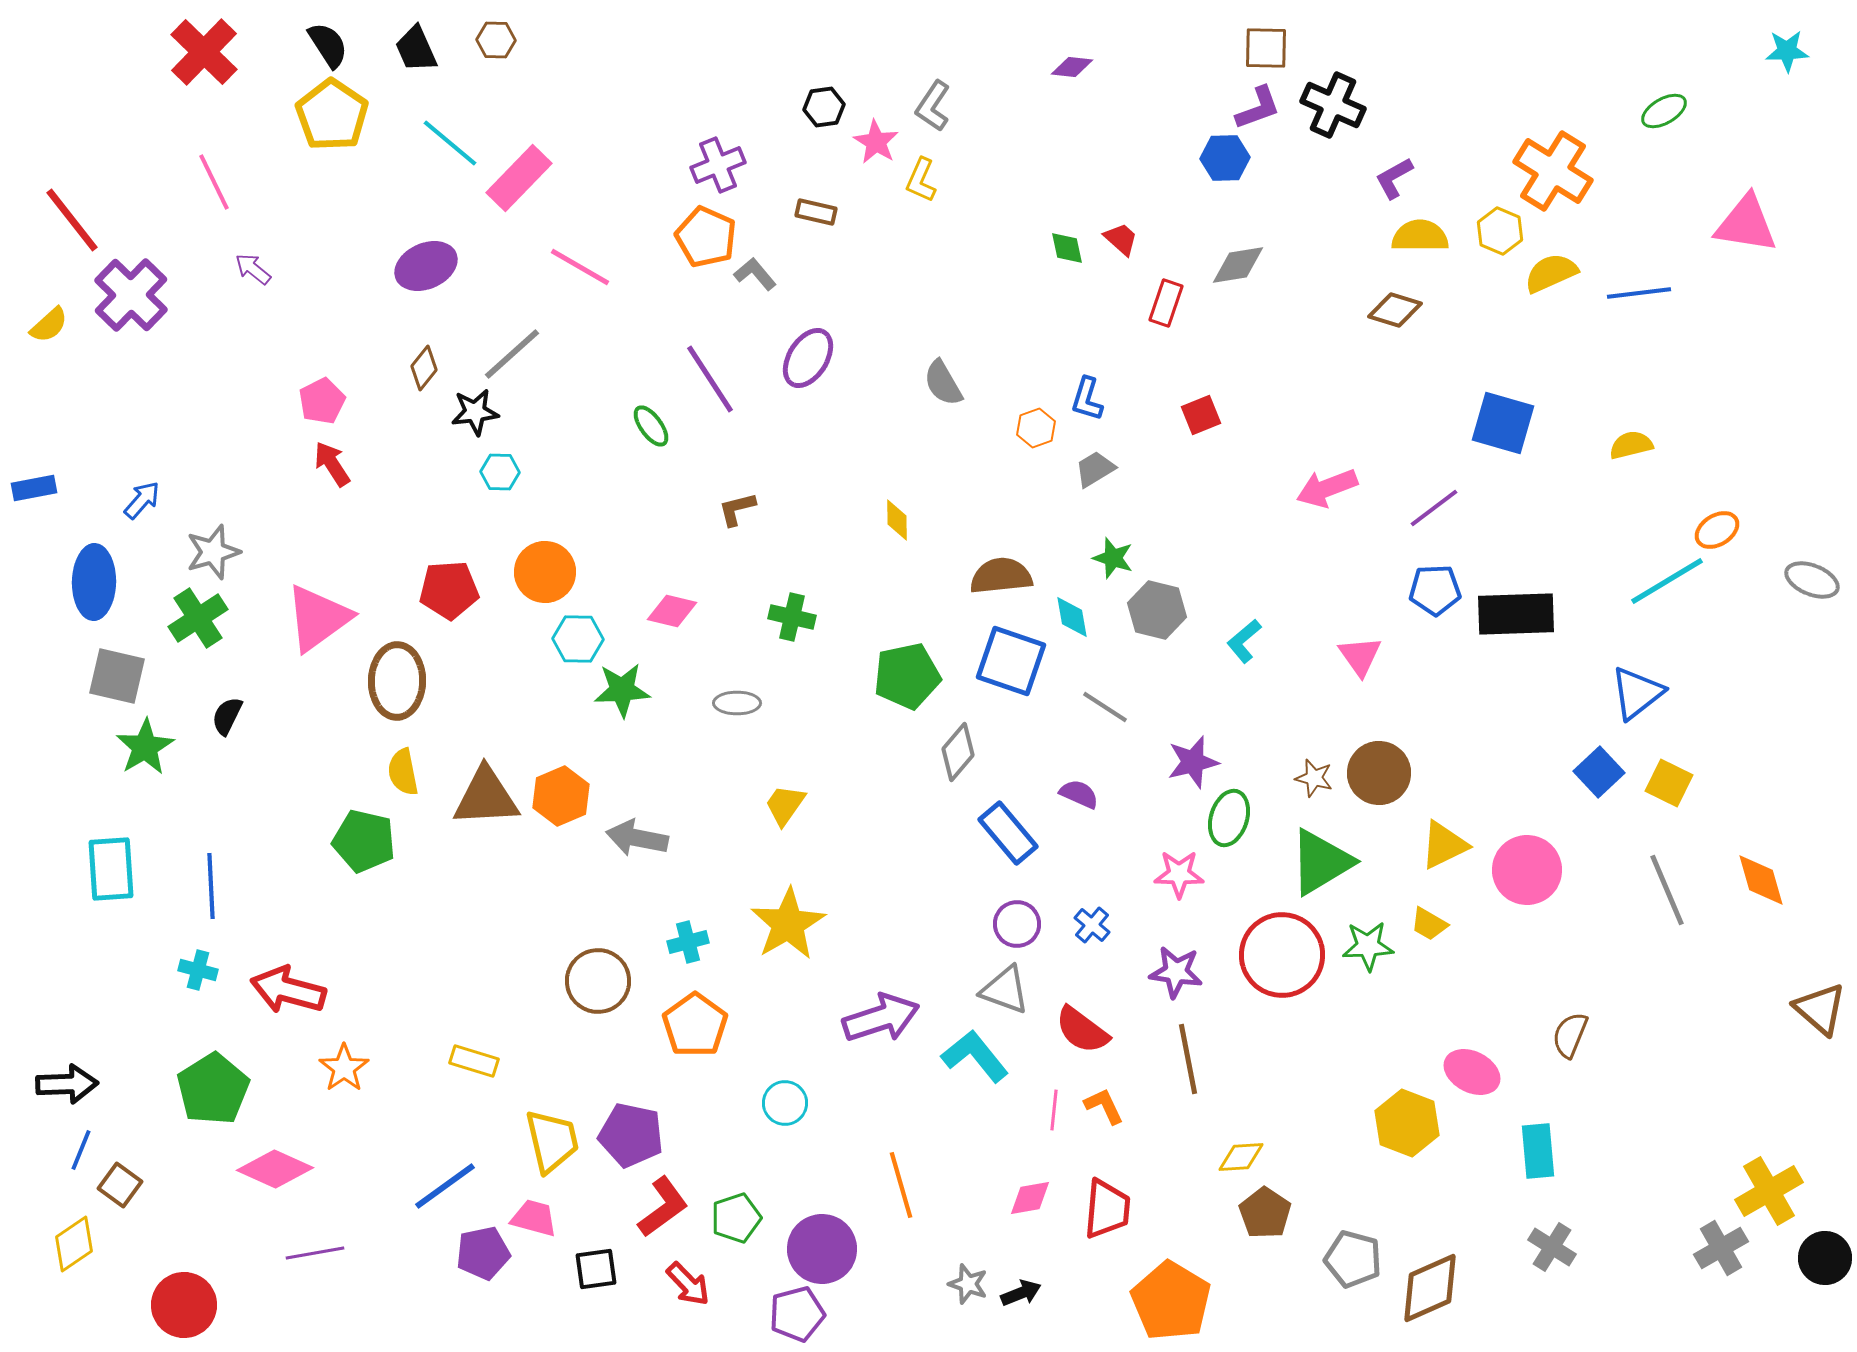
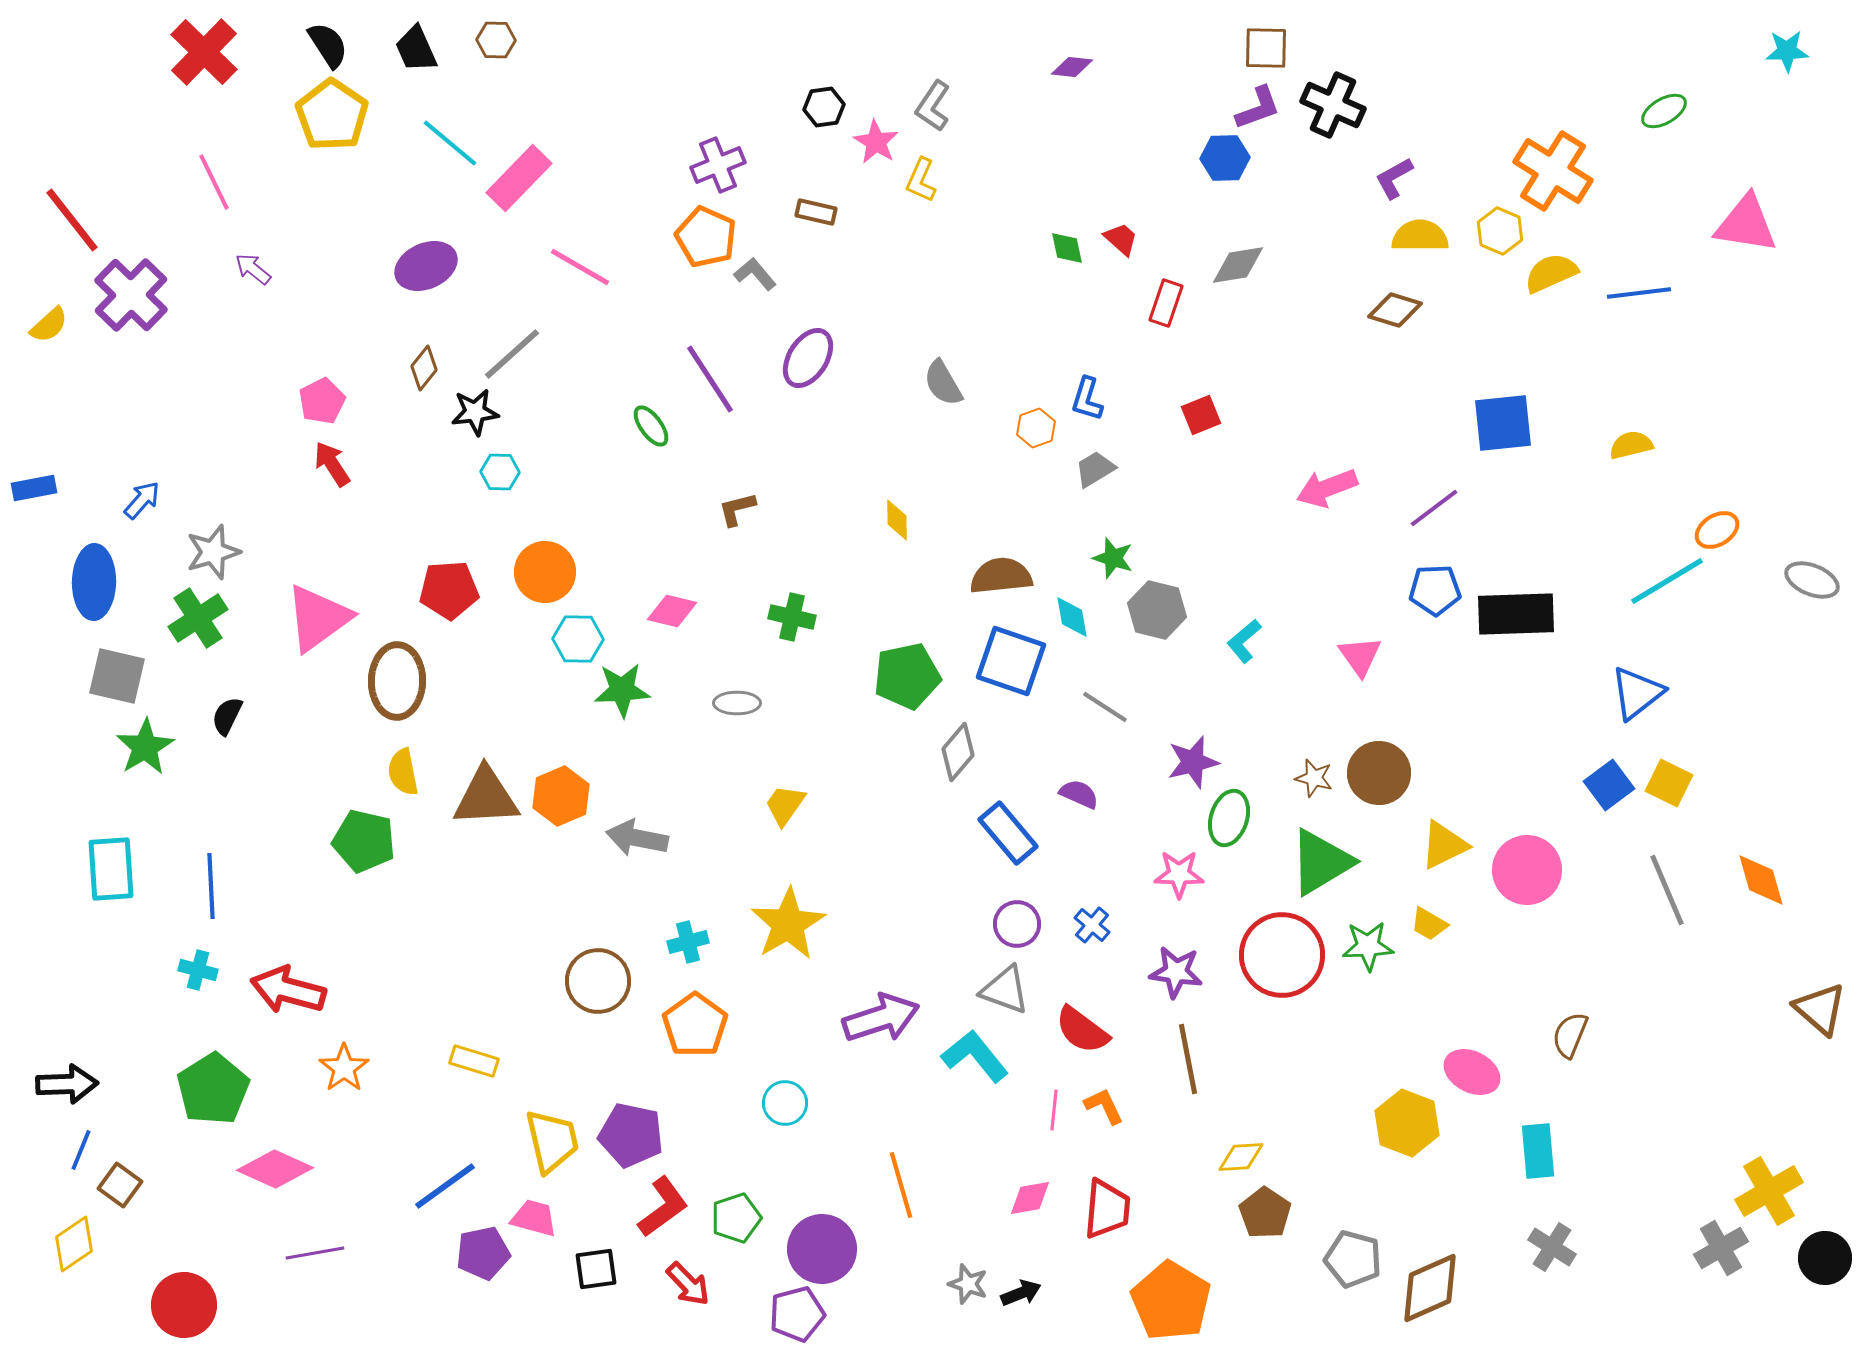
blue square at (1503, 423): rotated 22 degrees counterclockwise
blue square at (1599, 772): moved 10 px right, 13 px down; rotated 6 degrees clockwise
